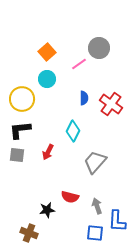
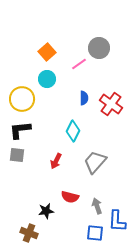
red arrow: moved 8 px right, 9 px down
black star: moved 1 px left, 1 px down
